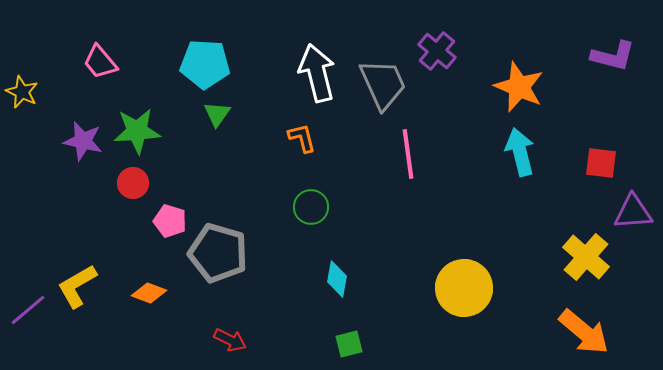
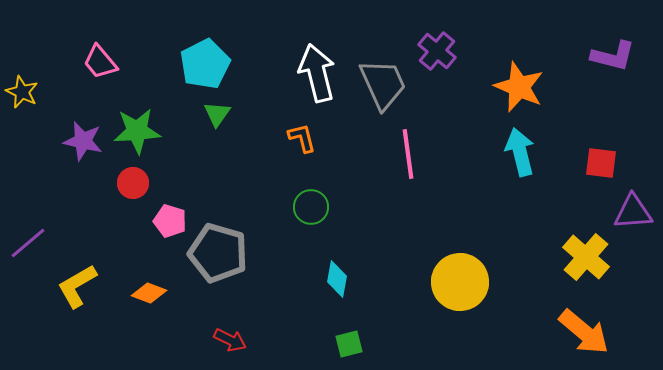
cyan pentagon: rotated 30 degrees counterclockwise
yellow circle: moved 4 px left, 6 px up
purple line: moved 67 px up
